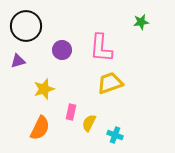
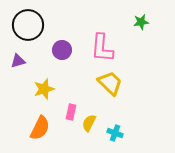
black circle: moved 2 px right, 1 px up
pink L-shape: moved 1 px right
yellow trapezoid: rotated 64 degrees clockwise
cyan cross: moved 2 px up
